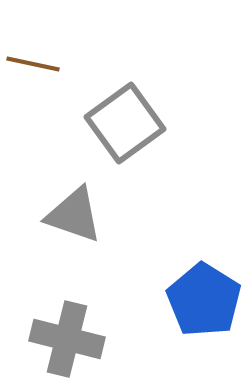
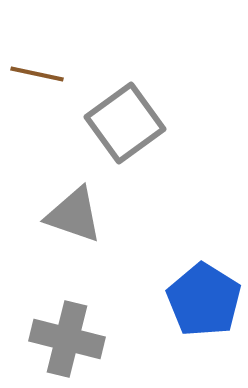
brown line: moved 4 px right, 10 px down
